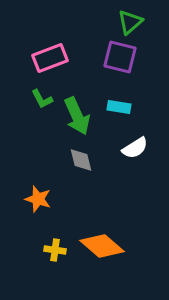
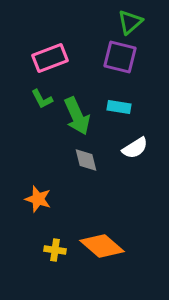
gray diamond: moved 5 px right
